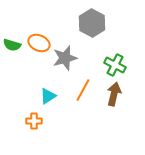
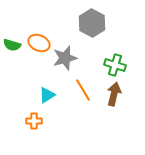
green cross: rotated 10 degrees counterclockwise
orange line: rotated 60 degrees counterclockwise
cyan triangle: moved 1 px left, 1 px up
